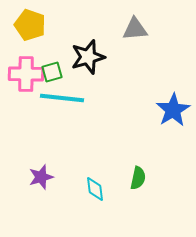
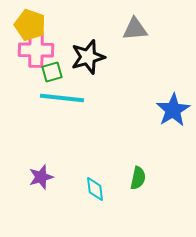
pink cross: moved 10 px right, 24 px up
